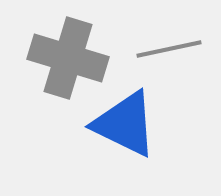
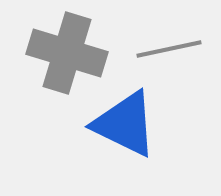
gray cross: moved 1 px left, 5 px up
